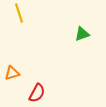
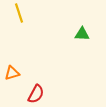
green triangle: rotated 21 degrees clockwise
red semicircle: moved 1 px left, 1 px down
